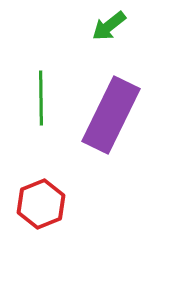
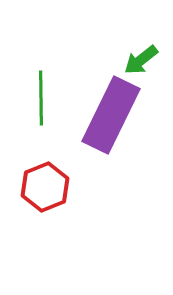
green arrow: moved 32 px right, 34 px down
red hexagon: moved 4 px right, 17 px up
